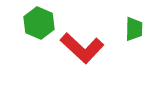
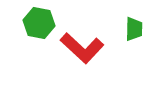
green hexagon: rotated 12 degrees counterclockwise
